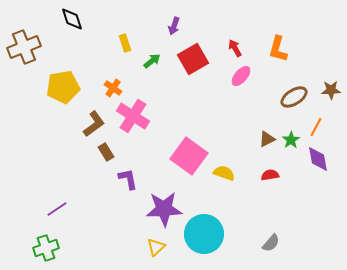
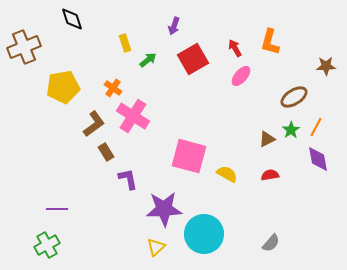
orange L-shape: moved 8 px left, 7 px up
green arrow: moved 4 px left, 1 px up
brown star: moved 5 px left, 24 px up
green star: moved 10 px up
pink square: rotated 21 degrees counterclockwise
yellow semicircle: moved 3 px right, 1 px down; rotated 10 degrees clockwise
purple line: rotated 35 degrees clockwise
green cross: moved 1 px right, 3 px up; rotated 10 degrees counterclockwise
